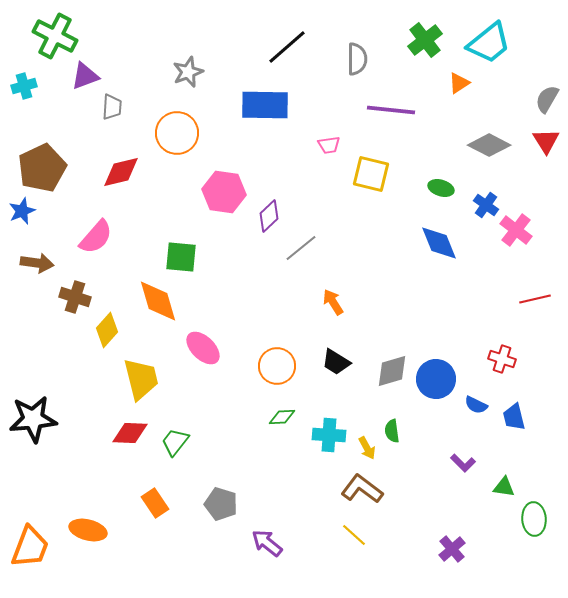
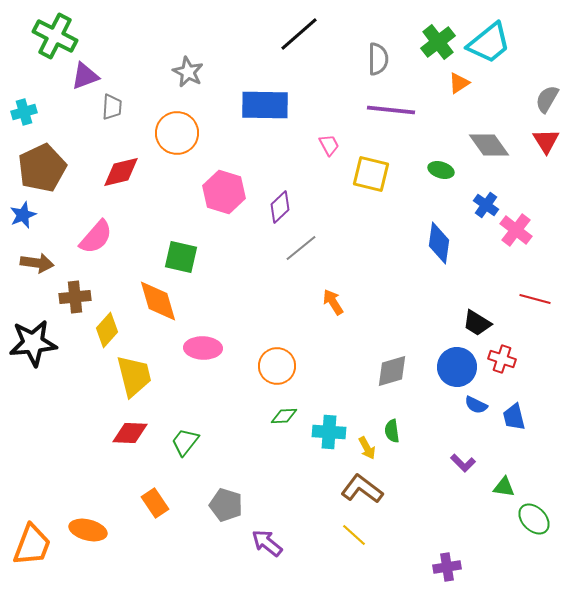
green cross at (425, 40): moved 13 px right, 2 px down
black line at (287, 47): moved 12 px right, 13 px up
gray semicircle at (357, 59): moved 21 px right
gray star at (188, 72): rotated 24 degrees counterclockwise
cyan cross at (24, 86): moved 26 px down
pink trapezoid at (329, 145): rotated 110 degrees counterclockwise
gray diamond at (489, 145): rotated 27 degrees clockwise
green ellipse at (441, 188): moved 18 px up
pink hexagon at (224, 192): rotated 9 degrees clockwise
blue star at (22, 211): moved 1 px right, 4 px down
purple diamond at (269, 216): moved 11 px right, 9 px up
blue diamond at (439, 243): rotated 30 degrees clockwise
green square at (181, 257): rotated 8 degrees clockwise
brown cross at (75, 297): rotated 24 degrees counterclockwise
red line at (535, 299): rotated 28 degrees clockwise
pink ellipse at (203, 348): rotated 42 degrees counterclockwise
black trapezoid at (336, 362): moved 141 px right, 39 px up
yellow trapezoid at (141, 379): moved 7 px left, 3 px up
blue circle at (436, 379): moved 21 px right, 12 px up
green diamond at (282, 417): moved 2 px right, 1 px up
black star at (33, 419): moved 76 px up
cyan cross at (329, 435): moved 3 px up
green trapezoid at (175, 442): moved 10 px right
gray pentagon at (221, 504): moved 5 px right, 1 px down
green ellipse at (534, 519): rotated 40 degrees counterclockwise
orange trapezoid at (30, 547): moved 2 px right, 2 px up
purple cross at (452, 549): moved 5 px left, 18 px down; rotated 32 degrees clockwise
